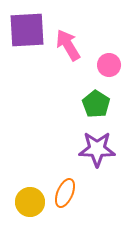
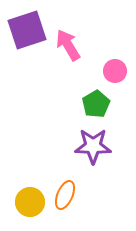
purple square: rotated 15 degrees counterclockwise
pink circle: moved 6 px right, 6 px down
green pentagon: rotated 8 degrees clockwise
purple star: moved 4 px left, 3 px up
orange ellipse: moved 2 px down
